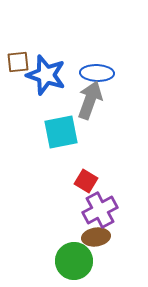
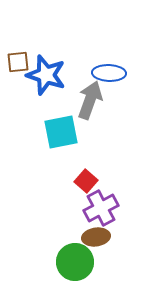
blue ellipse: moved 12 px right
red square: rotated 10 degrees clockwise
purple cross: moved 1 px right, 2 px up
green circle: moved 1 px right, 1 px down
